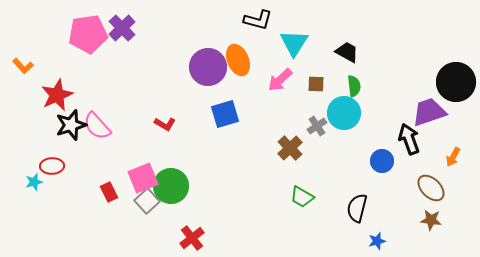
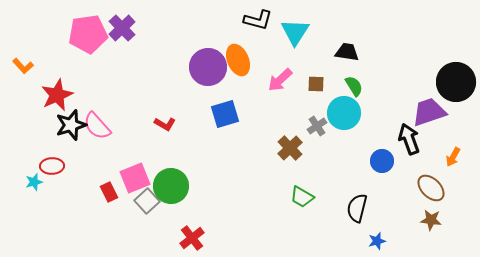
cyan triangle: moved 1 px right, 11 px up
black trapezoid: rotated 20 degrees counterclockwise
green semicircle: rotated 25 degrees counterclockwise
pink square: moved 8 px left
